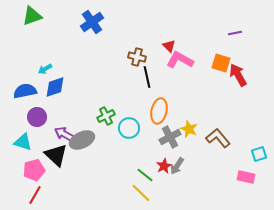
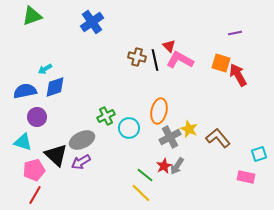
black line: moved 8 px right, 17 px up
purple arrow: moved 17 px right, 28 px down; rotated 60 degrees counterclockwise
